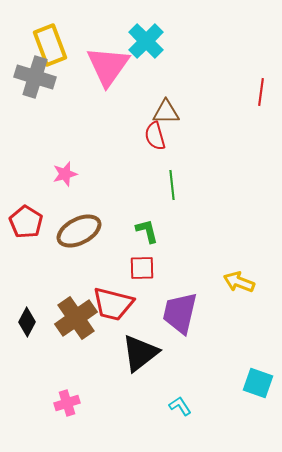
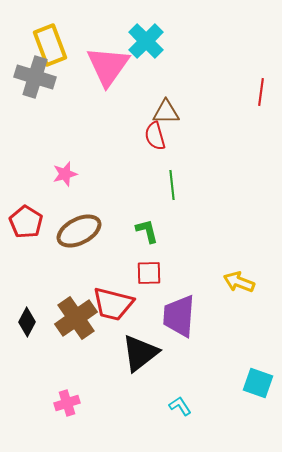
red square: moved 7 px right, 5 px down
purple trapezoid: moved 1 px left, 3 px down; rotated 9 degrees counterclockwise
